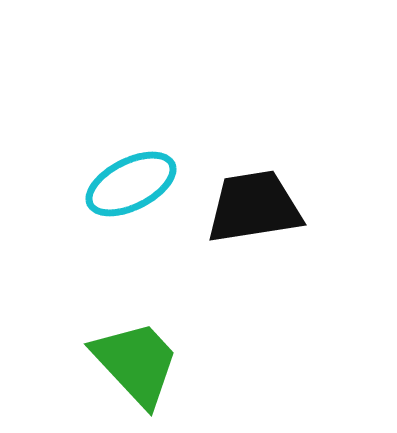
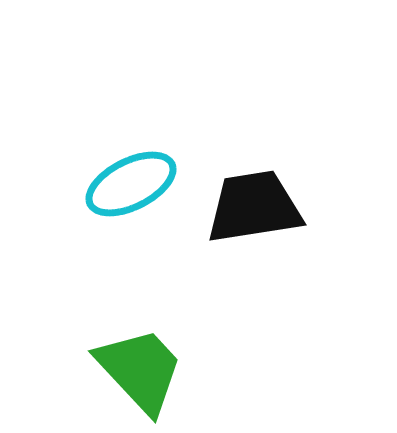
green trapezoid: moved 4 px right, 7 px down
